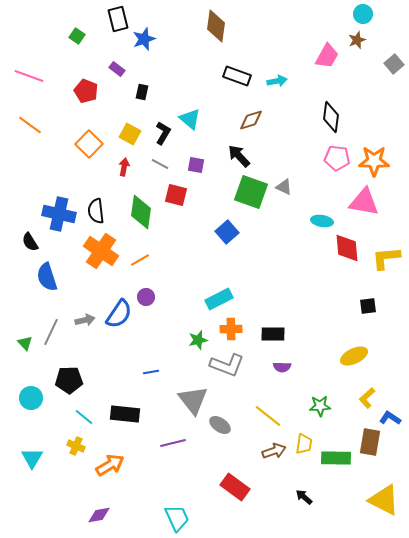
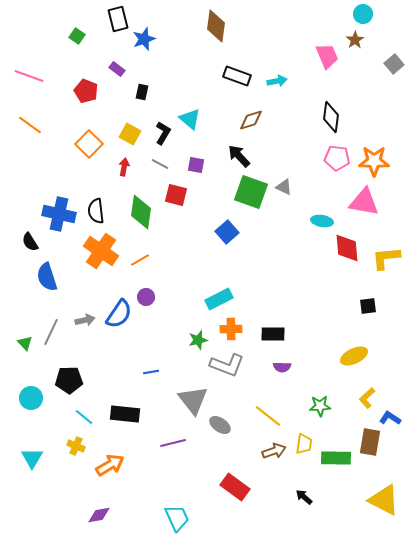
brown star at (357, 40): moved 2 px left; rotated 12 degrees counterclockwise
pink trapezoid at (327, 56): rotated 52 degrees counterclockwise
